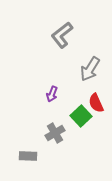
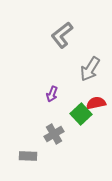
red semicircle: rotated 102 degrees clockwise
green square: moved 2 px up
gray cross: moved 1 px left, 1 px down
